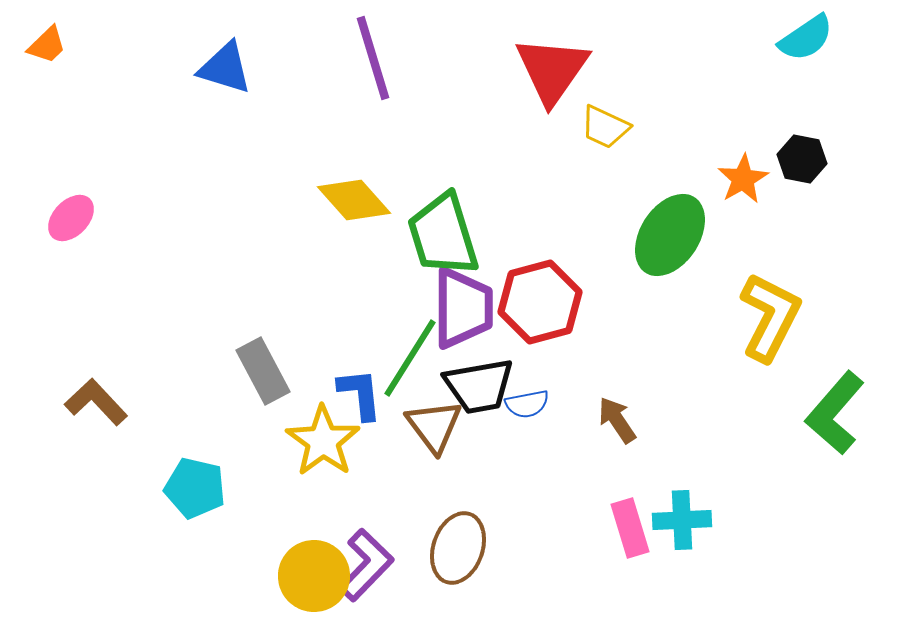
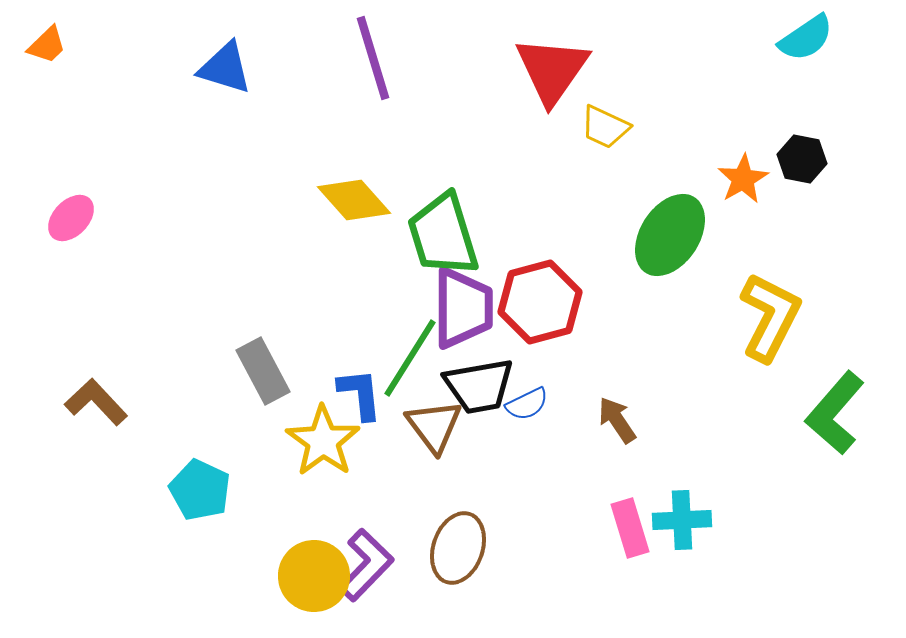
blue semicircle: rotated 15 degrees counterclockwise
cyan pentagon: moved 5 px right, 2 px down; rotated 12 degrees clockwise
